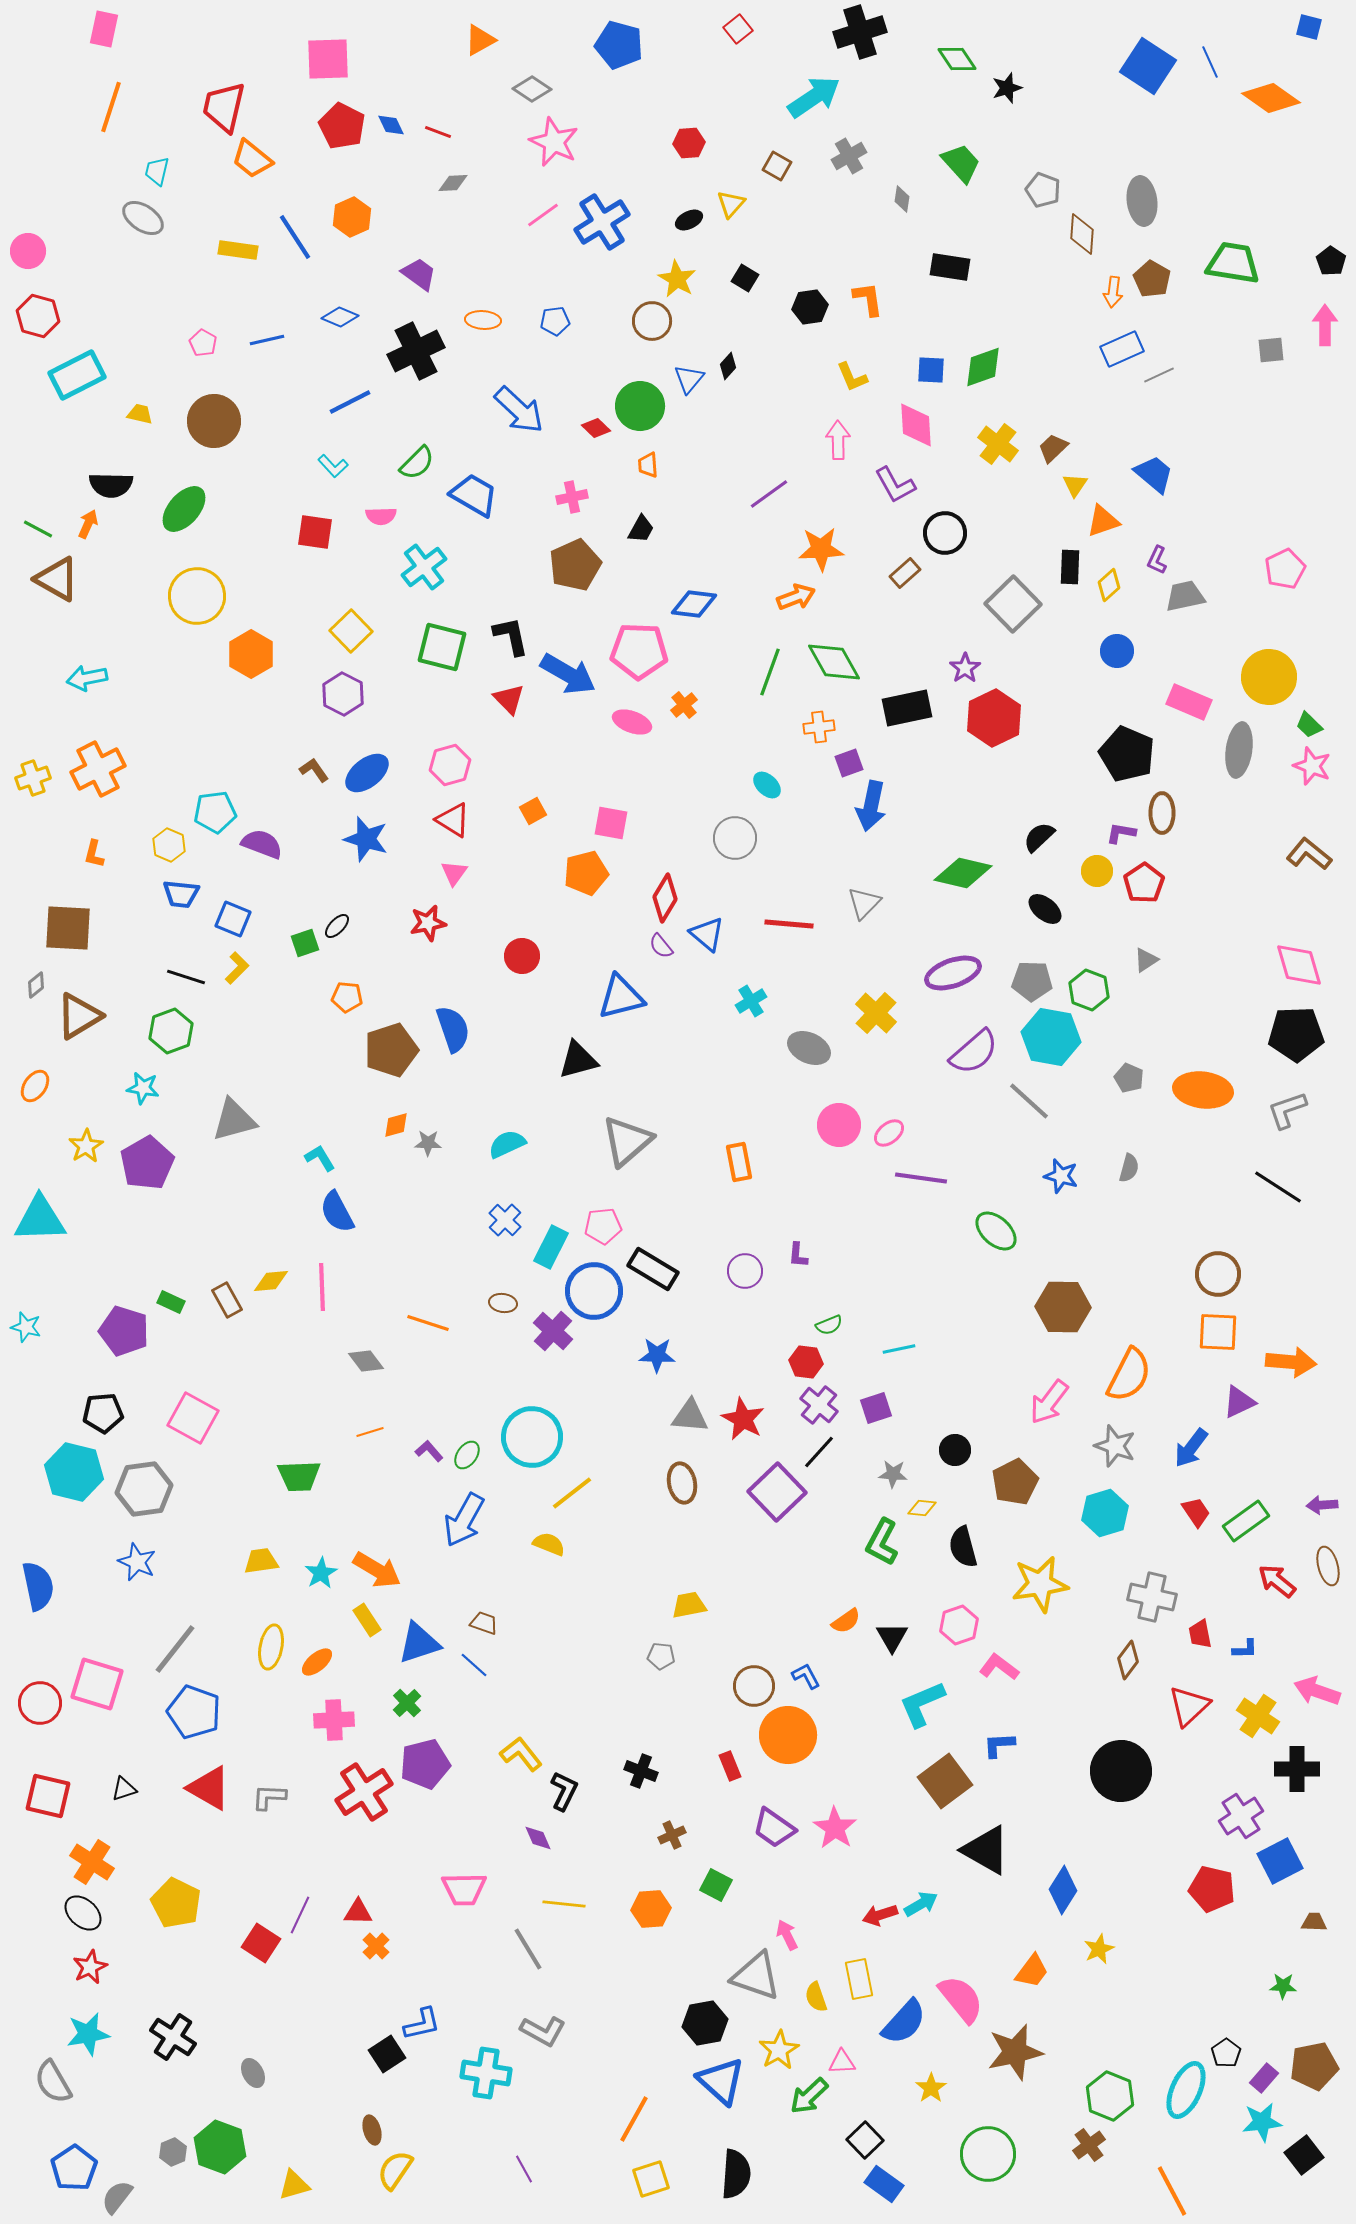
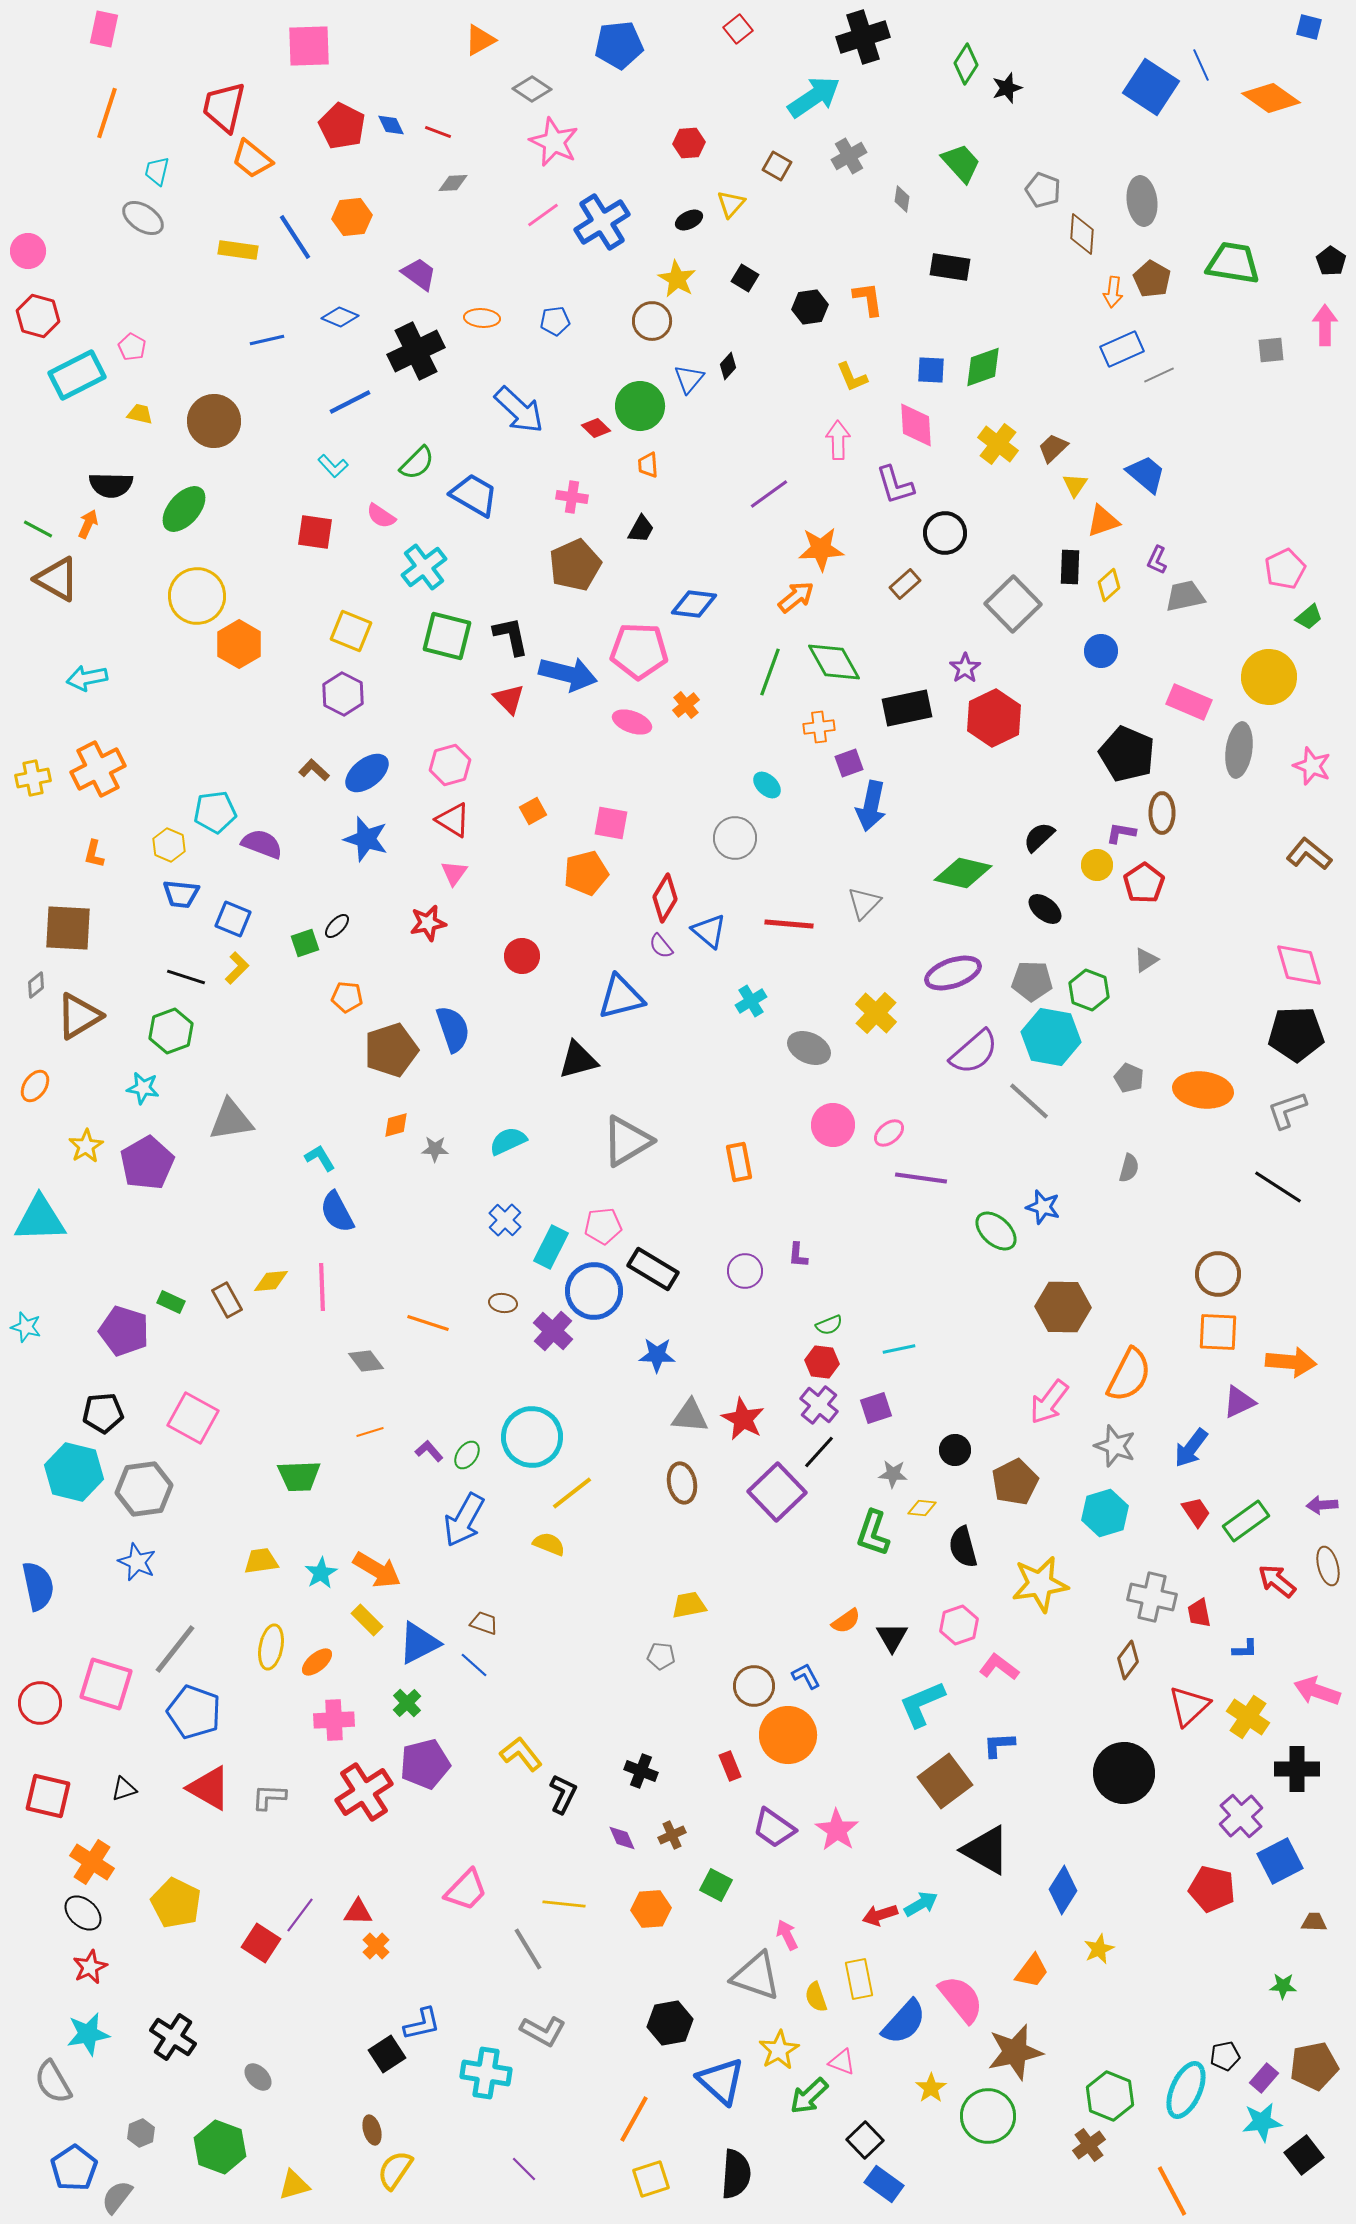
black cross at (860, 32): moved 3 px right, 5 px down
blue pentagon at (619, 45): rotated 21 degrees counterclockwise
pink square at (328, 59): moved 19 px left, 13 px up
green diamond at (957, 59): moved 9 px right, 5 px down; rotated 66 degrees clockwise
blue line at (1210, 62): moved 9 px left, 3 px down
blue square at (1148, 66): moved 3 px right, 21 px down
orange line at (111, 107): moved 4 px left, 6 px down
orange hexagon at (352, 217): rotated 18 degrees clockwise
orange ellipse at (483, 320): moved 1 px left, 2 px up
pink pentagon at (203, 343): moved 71 px left, 4 px down
blue trapezoid at (1154, 474): moved 8 px left
purple L-shape at (895, 485): rotated 12 degrees clockwise
pink cross at (572, 497): rotated 20 degrees clockwise
pink semicircle at (381, 516): rotated 36 degrees clockwise
brown rectangle at (905, 573): moved 11 px down
orange arrow at (796, 597): rotated 18 degrees counterclockwise
yellow square at (351, 631): rotated 24 degrees counterclockwise
green square at (442, 647): moved 5 px right, 11 px up
blue circle at (1117, 651): moved 16 px left
orange hexagon at (251, 654): moved 12 px left, 10 px up
blue arrow at (568, 674): rotated 16 degrees counterclockwise
orange cross at (684, 705): moved 2 px right
green trapezoid at (1309, 725): moved 108 px up; rotated 84 degrees counterclockwise
brown L-shape at (314, 770): rotated 12 degrees counterclockwise
yellow cross at (33, 778): rotated 8 degrees clockwise
yellow circle at (1097, 871): moved 6 px up
blue triangle at (707, 934): moved 2 px right, 3 px up
gray triangle at (234, 1120): moved 3 px left; rotated 6 degrees clockwise
pink circle at (839, 1125): moved 6 px left
gray triangle at (627, 1141): rotated 10 degrees clockwise
gray star at (428, 1143): moved 7 px right, 6 px down
cyan semicircle at (507, 1144): moved 1 px right, 3 px up
blue star at (1061, 1176): moved 18 px left, 31 px down
red hexagon at (806, 1362): moved 16 px right
green L-shape at (882, 1542): moved 9 px left, 9 px up; rotated 9 degrees counterclockwise
yellow rectangle at (367, 1620): rotated 12 degrees counterclockwise
red trapezoid at (1200, 1634): moved 1 px left, 21 px up
blue triangle at (419, 1643): rotated 9 degrees counterclockwise
pink square at (97, 1684): moved 9 px right
yellow cross at (1258, 1716): moved 10 px left, 1 px down
black circle at (1121, 1771): moved 3 px right, 2 px down
black L-shape at (564, 1791): moved 1 px left, 3 px down
purple cross at (1241, 1816): rotated 9 degrees counterclockwise
pink star at (835, 1828): moved 2 px right, 2 px down
purple diamond at (538, 1838): moved 84 px right
pink trapezoid at (464, 1889): moved 2 px right, 1 px down; rotated 45 degrees counterclockwise
purple line at (300, 1915): rotated 12 degrees clockwise
black hexagon at (705, 2023): moved 35 px left
black pentagon at (1226, 2053): moved 1 px left, 3 px down; rotated 24 degrees clockwise
pink triangle at (842, 2062): rotated 24 degrees clockwise
gray ellipse at (253, 2073): moved 5 px right, 4 px down; rotated 16 degrees counterclockwise
gray hexagon at (173, 2152): moved 32 px left, 19 px up
green circle at (988, 2154): moved 38 px up
purple line at (524, 2169): rotated 16 degrees counterclockwise
